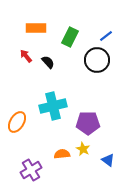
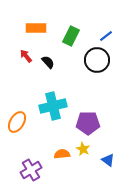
green rectangle: moved 1 px right, 1 px up
